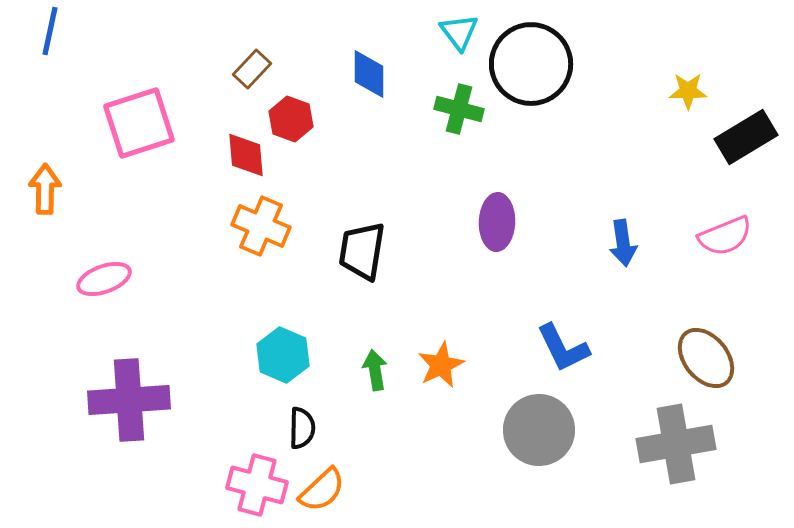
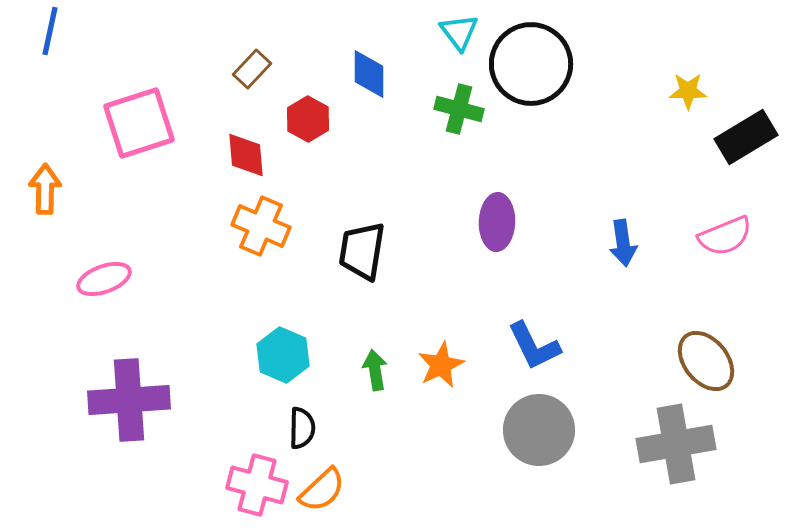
red hexagon: moved 17 px right; rotated 9 degrees clockwise
blue L-shape: moved 29 px left, 2 px up
brown ellipse: moved 3 px down
